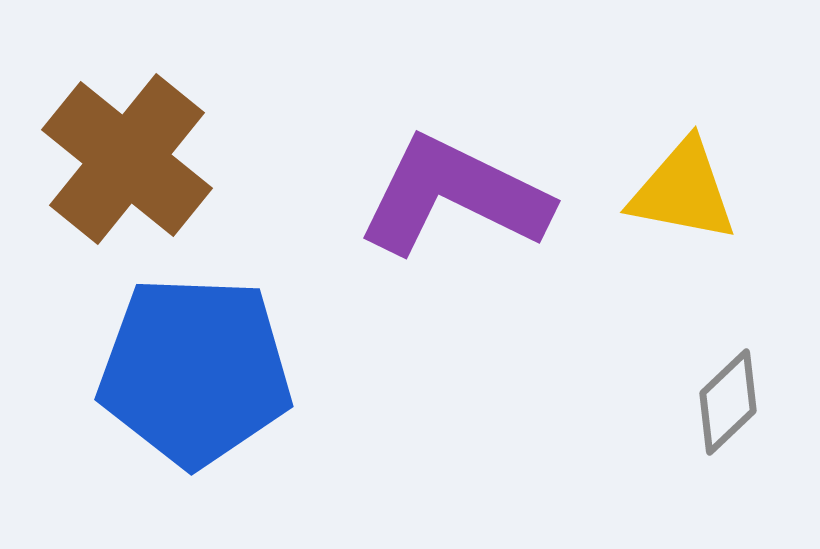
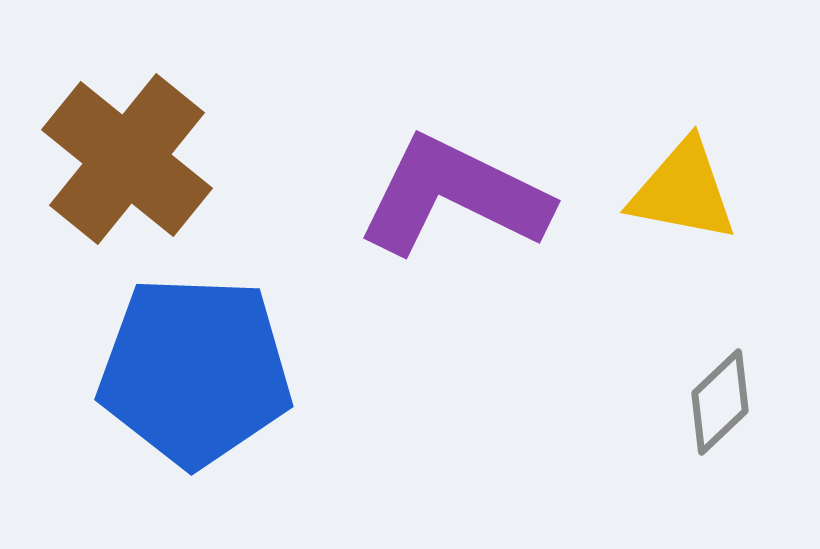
gray diamond: moved 8 px left
